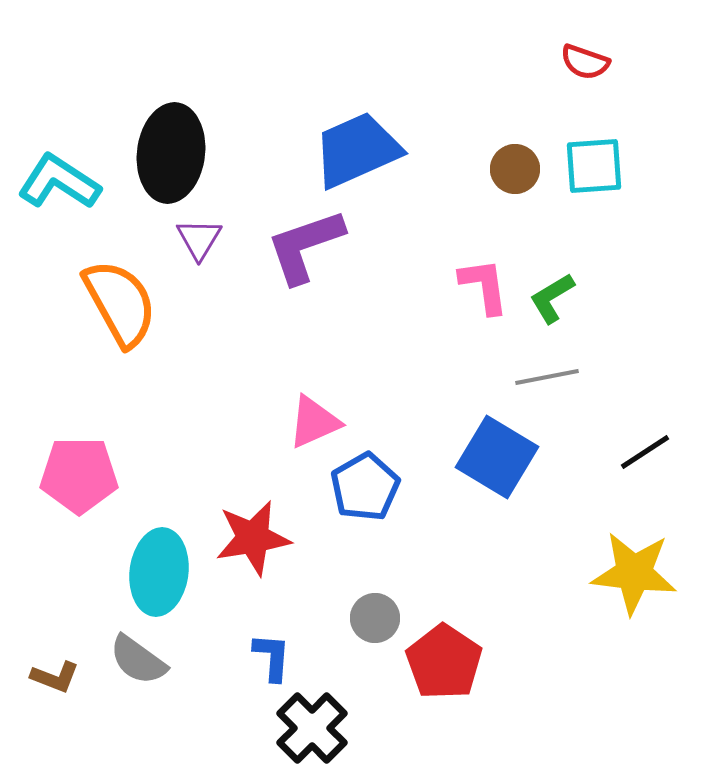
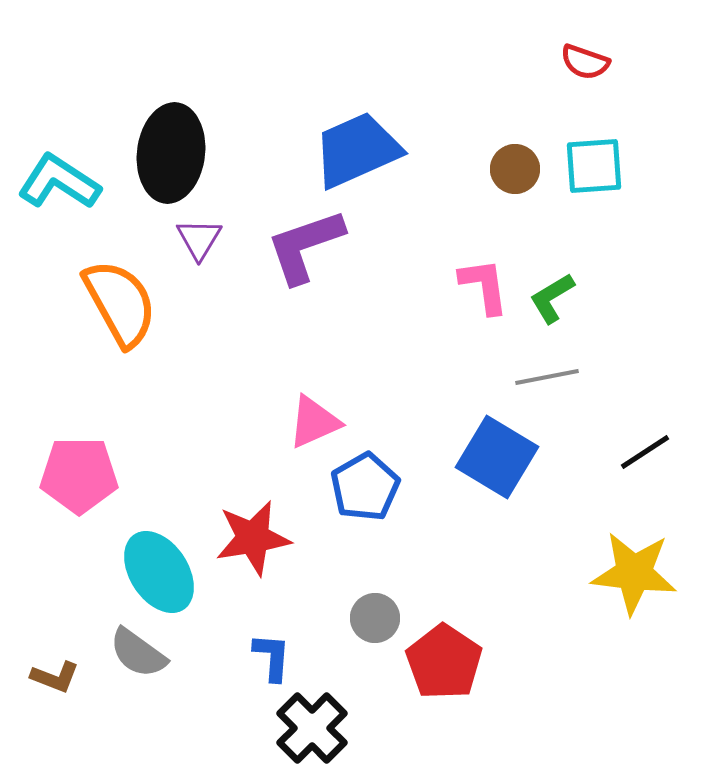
cyan ellipse: rotated 40 degrees counterclockwise
gray semicircle: moved 7 px up
